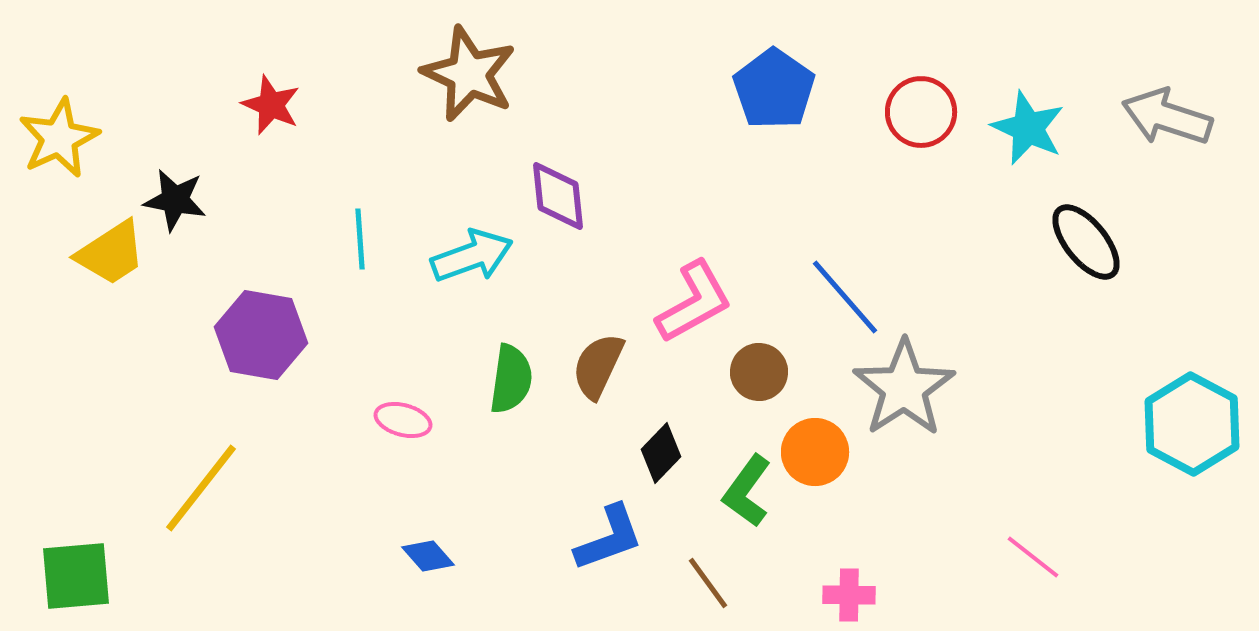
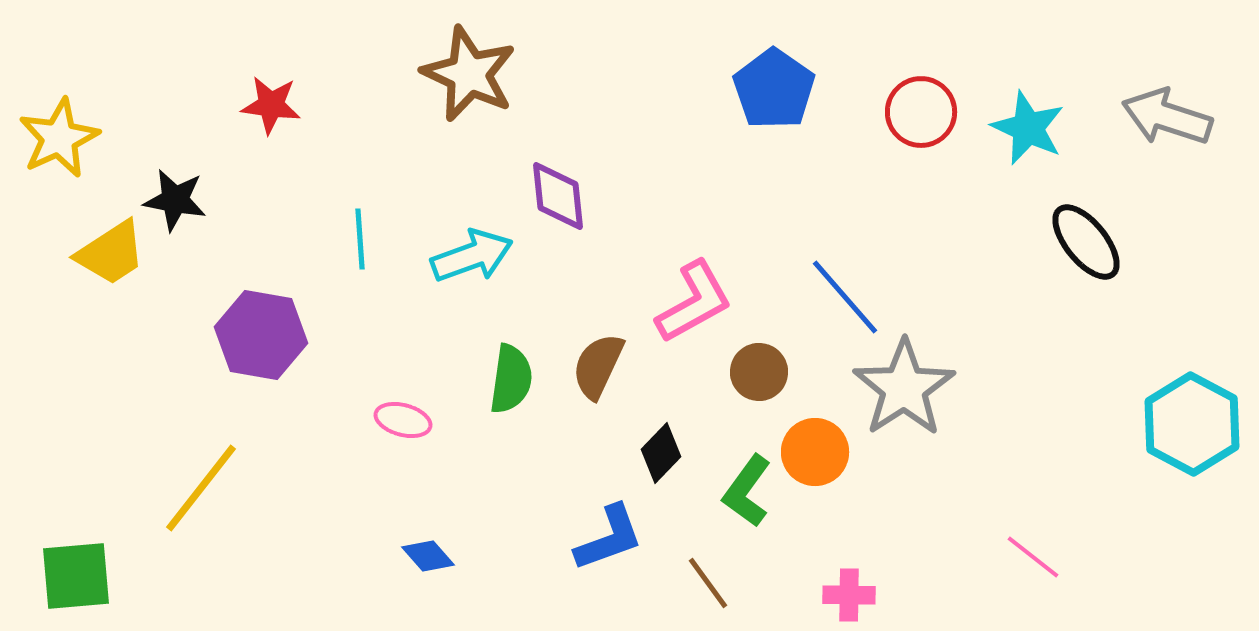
red star: rotated 16 degrees counterclockwise
